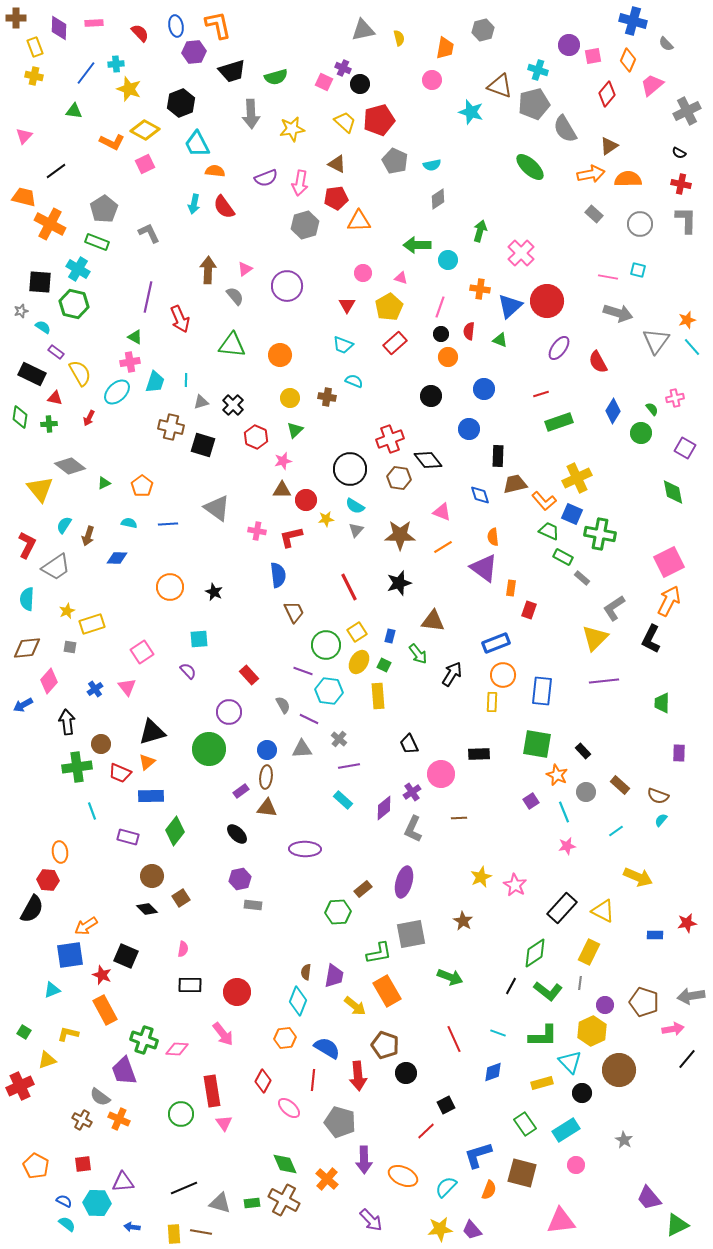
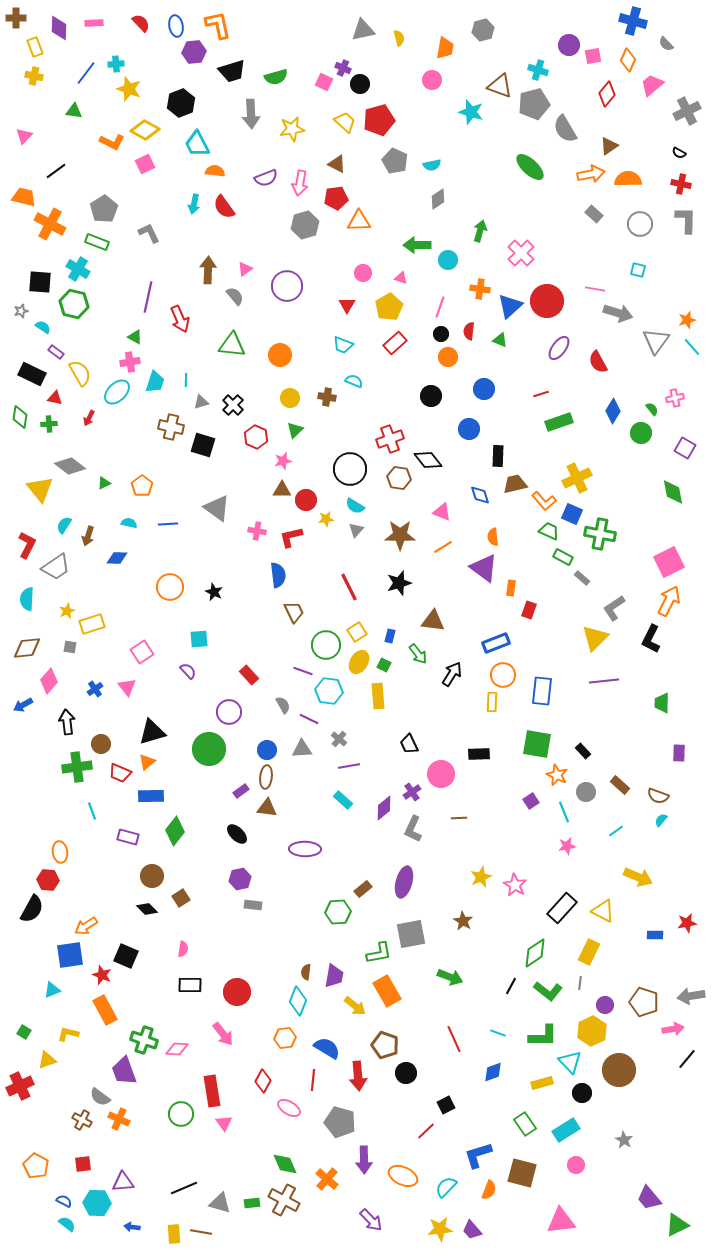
red semicircle at (140, 33): moved 1 px right, 10 px up
pink line at (608, 277): moved 13 px left, 12 px down
pink ellipse at (289, 1108): rotated 10 degrees counterclockwise
